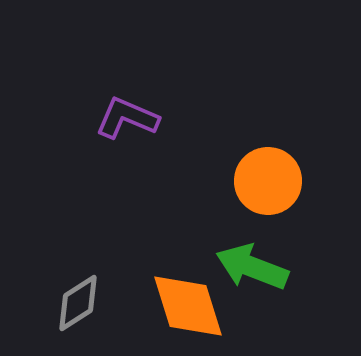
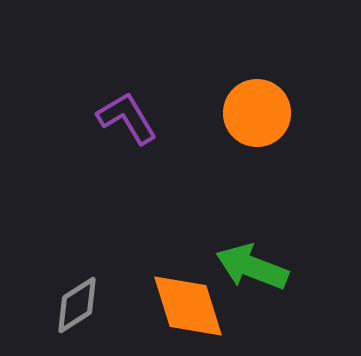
purple L-shape: rotated 36 degrees clockwise
orange circle: moved 11 px left, 68 px up
gray diamond: moved 1 px left, 2 px down
